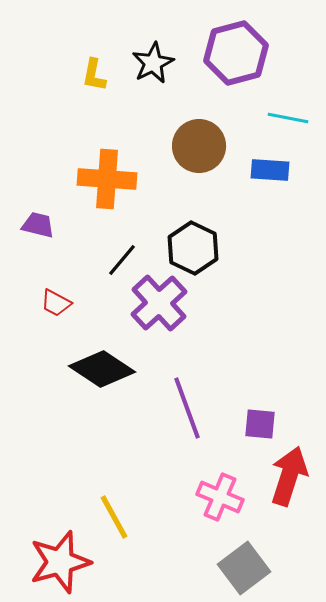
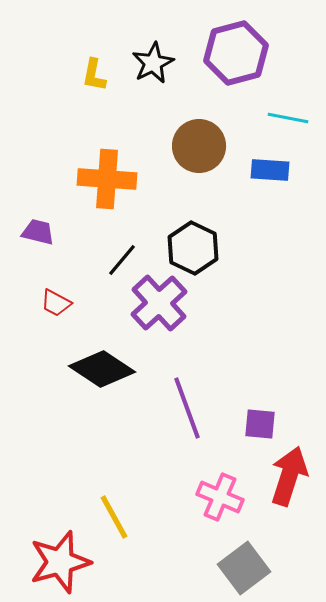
purple trapezoid: moved 7 px down
